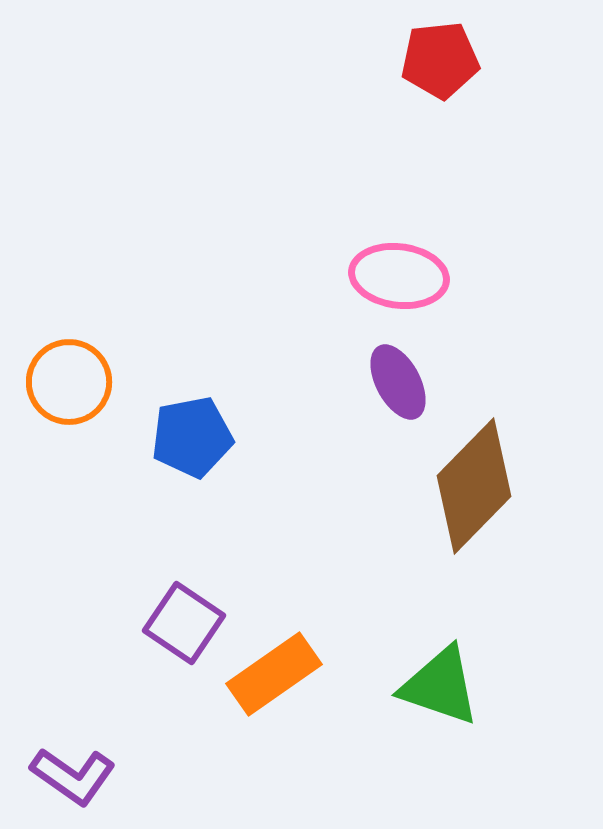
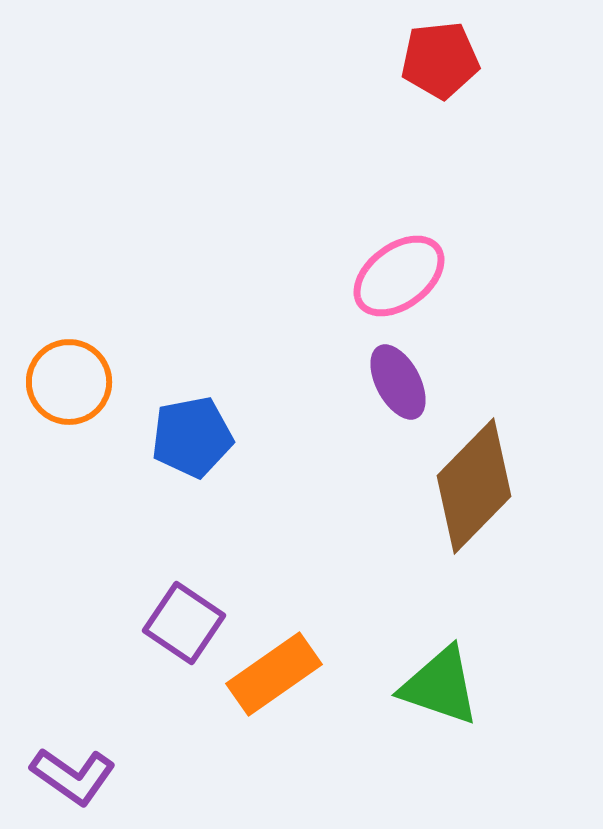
pink ellipse: rotated 44 degrees counterclockwise
